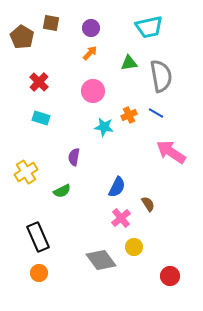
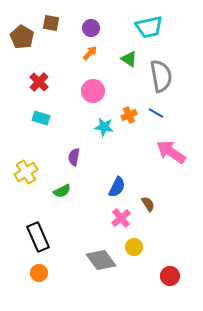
green triangle: moved 4 px up; rotated 42 degrees clockwise
